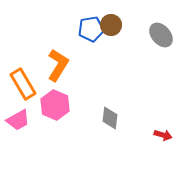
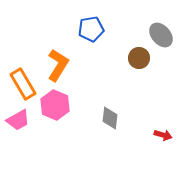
brown circle: moved 28 px right, 33 px down
